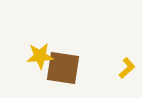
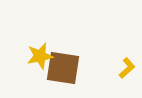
yellow star: rotated 8 degrees counterclockwise
